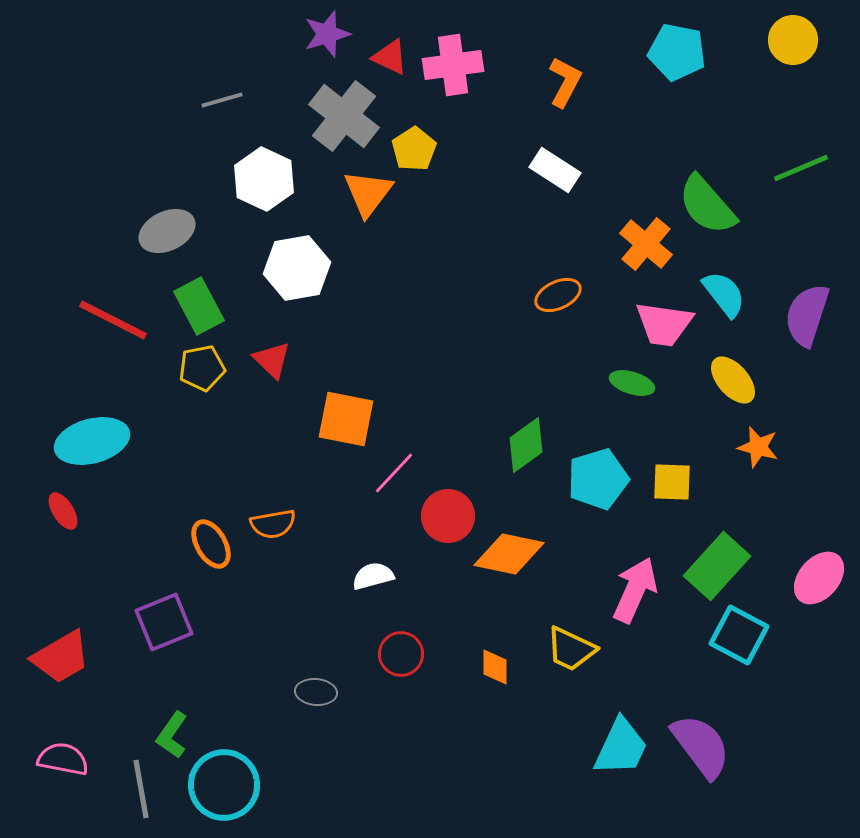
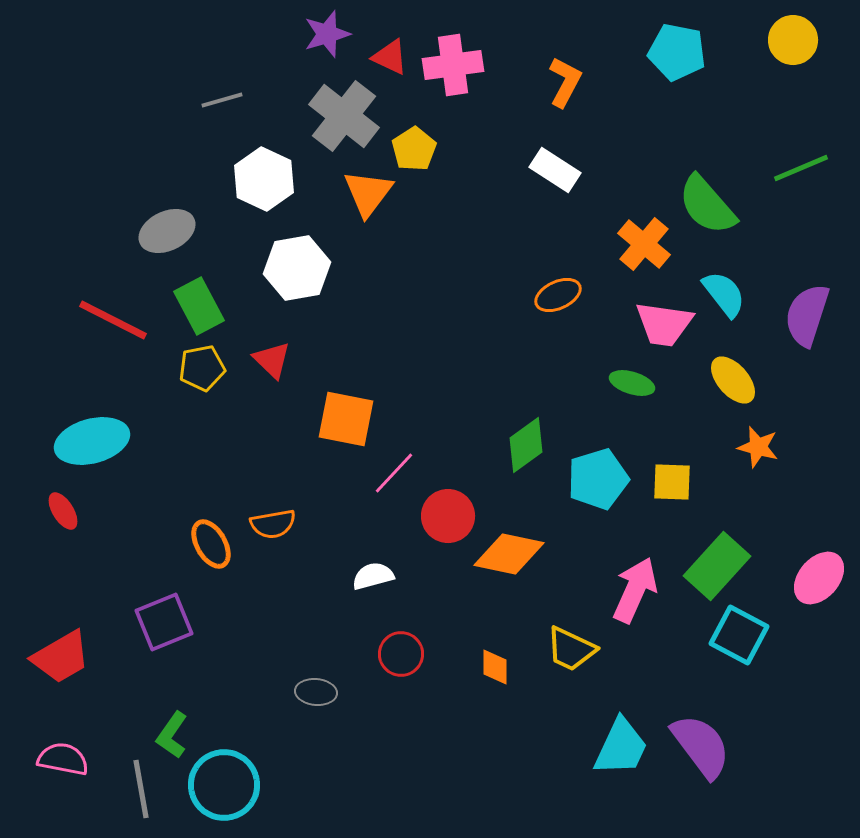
orange cross at (646, 244): moved 2 px left
